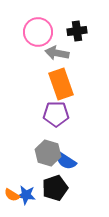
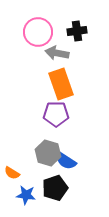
orange semicircle: moved 22 px up
